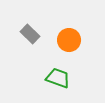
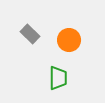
green trapezoid: rotated 70 degrees clockwise
